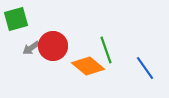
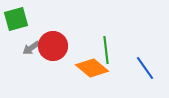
green line: rotated 12 degrees clockwise
orange diamond: moved 4 px right, 2 px down
